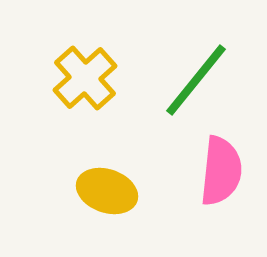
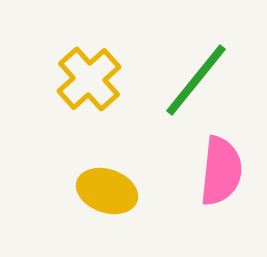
yellow cross: moved 4 px right, 1 px down
